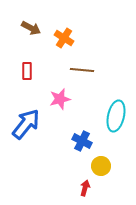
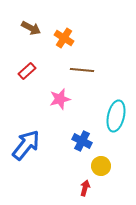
red rectangle: rotated 48 degrees clockwise
blue arrow: moved 21 px down
